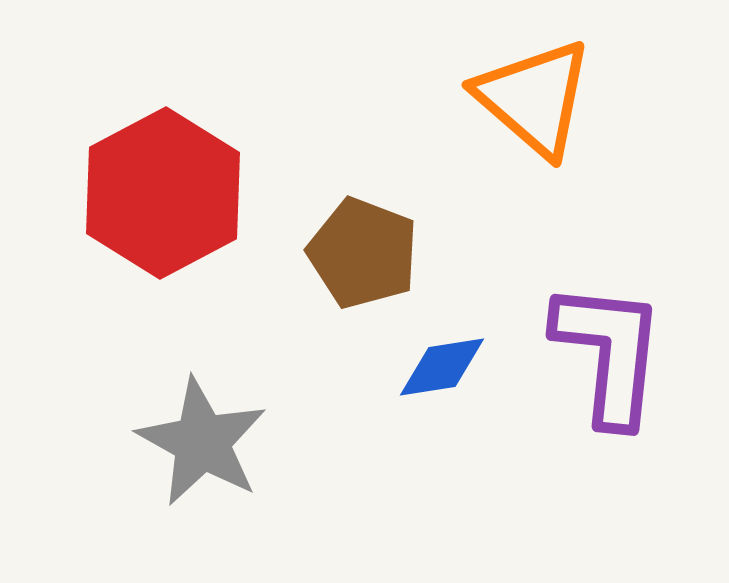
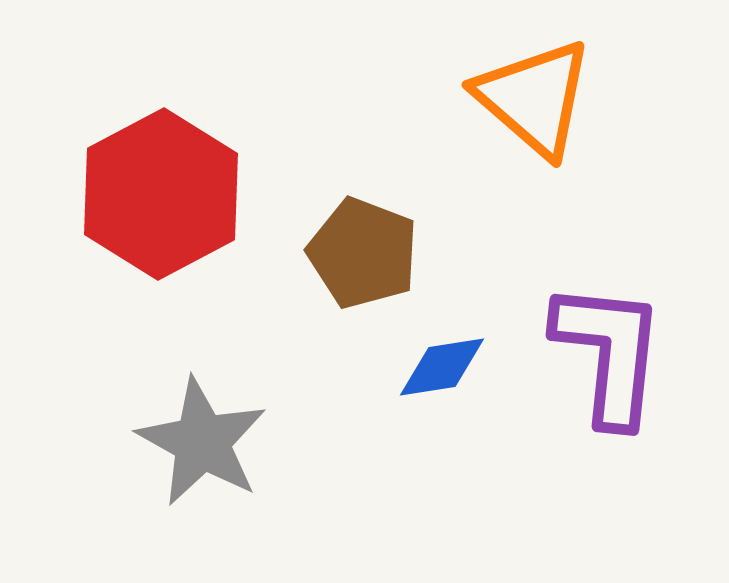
red hexagon: moved 2 px left, 1 px down
